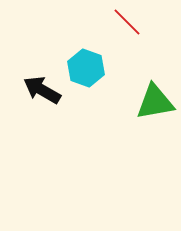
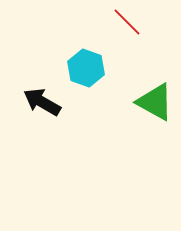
black arrow: moved 12 px down
green triangle: rotated 39 degrees clockwise
